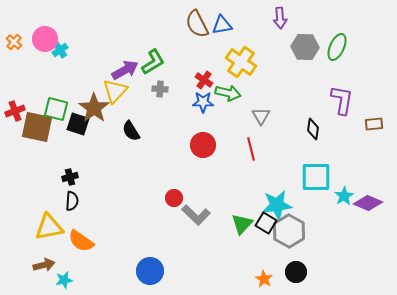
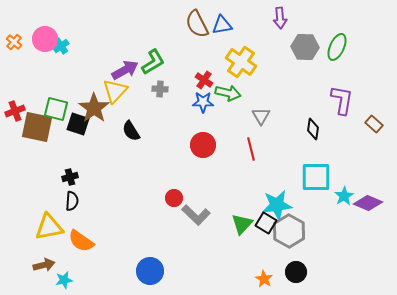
cyan cross at (60, 50): moved 1 px right, 4 px up
brown rectangle at (374, 124): rotated 48 degrees clockwise
